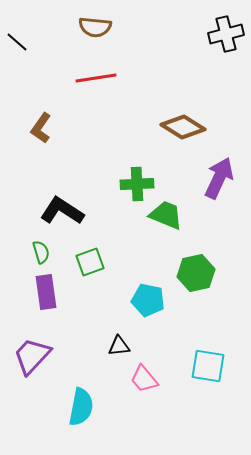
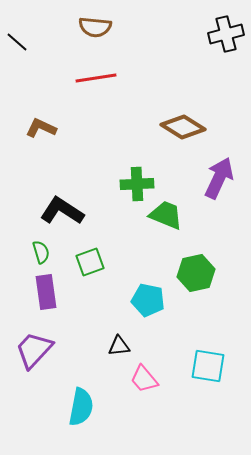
brown L-shape: rotated 80 degrees clockwise
purple trapezoid: moved 2 px right, 6 px up
